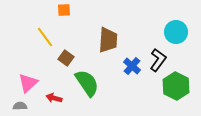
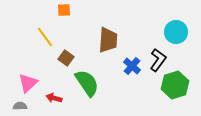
green hexagon: moved 1 px left, 1 px up; rotated 16 degrees clockwise
